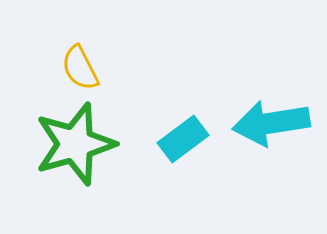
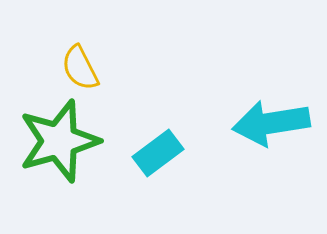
cyan rectangle: moved 25 px left, 14 px down
green star: moved 16 px left, 3 px up
